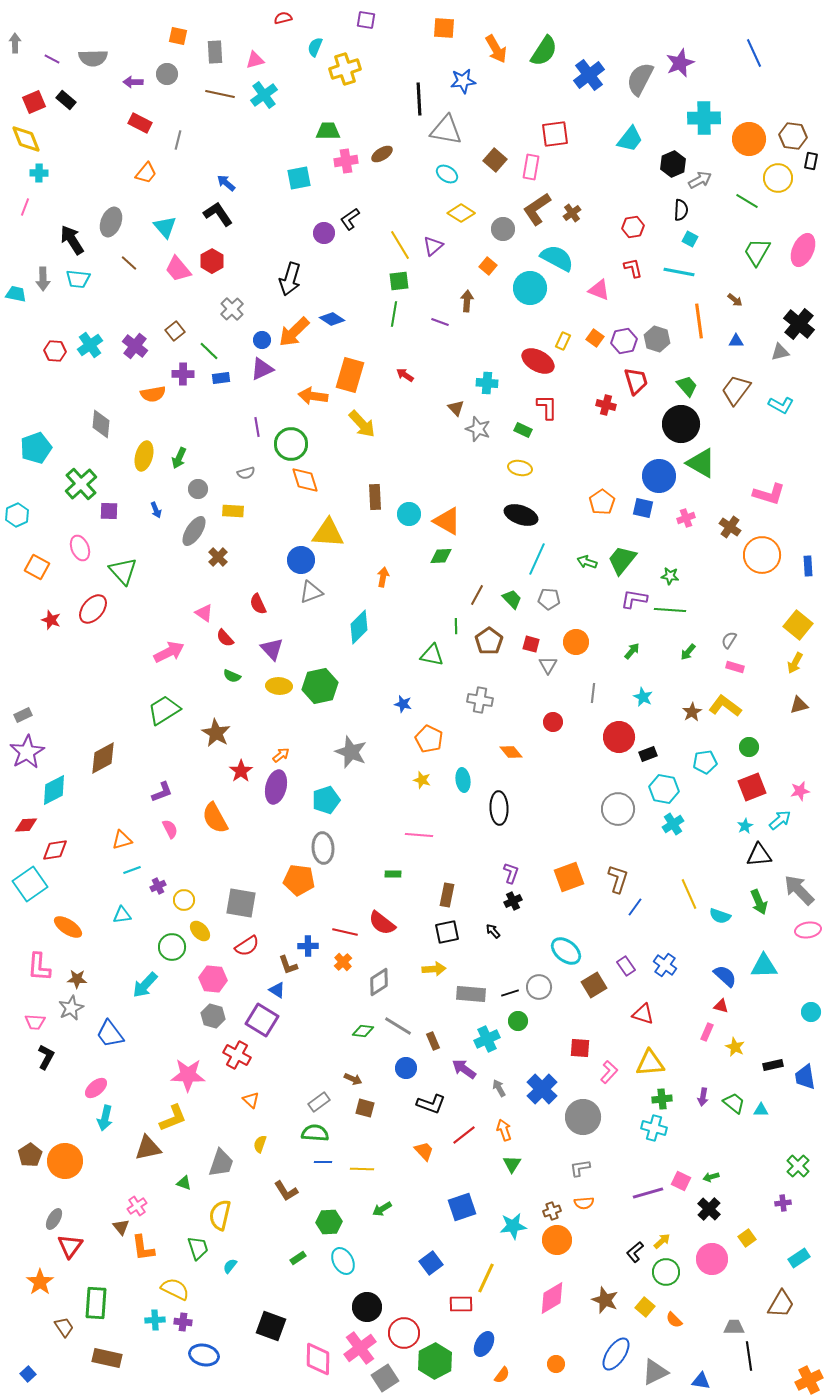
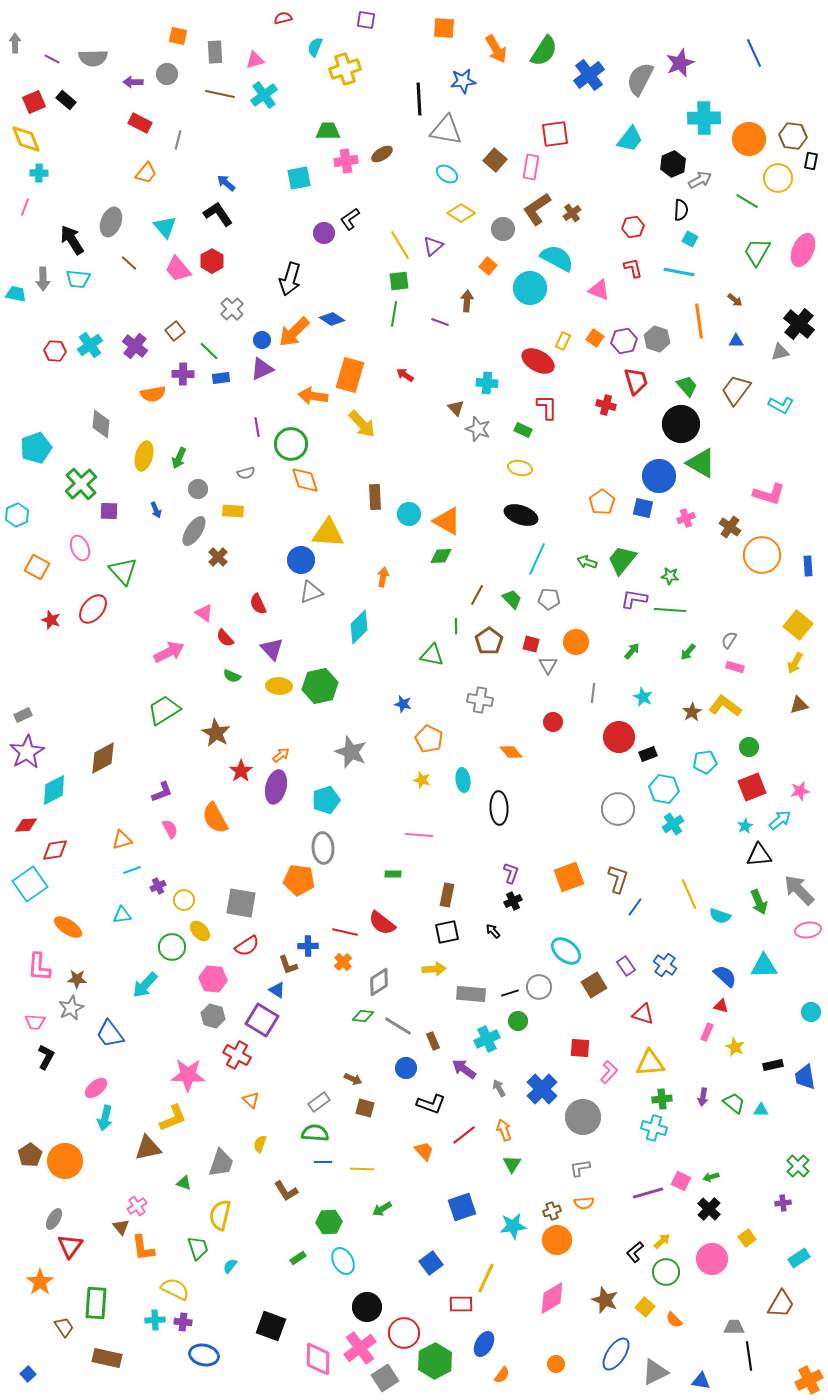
green diamond at (363, 1031): moved 15 px up
